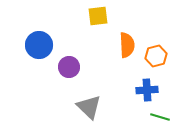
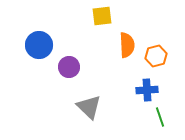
yellow square: moved 4 px right
green line: rotated 54 degrees clockwise
